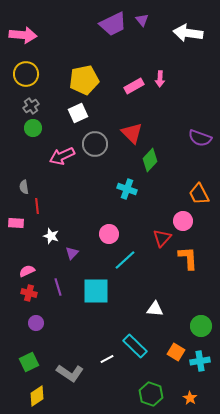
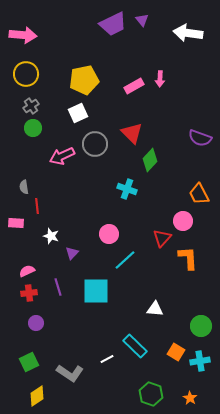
red cross at (29, 293): rotated 21 degrees counterclockwise
